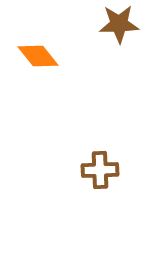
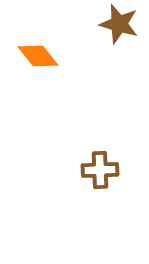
brown star: rotated 18 degrees clockwise
